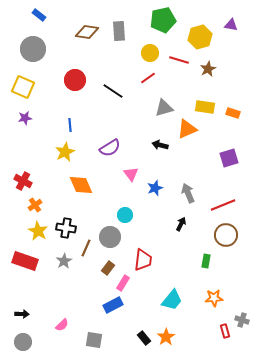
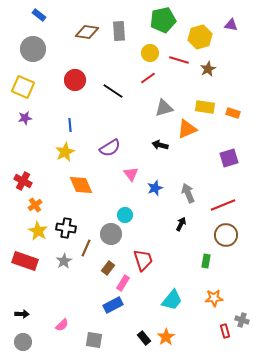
gray circle at (110, 237): moved 1 px right, 3 px up
red trapezoid at (143, 260): rotated 25 degrees counterclockwise
